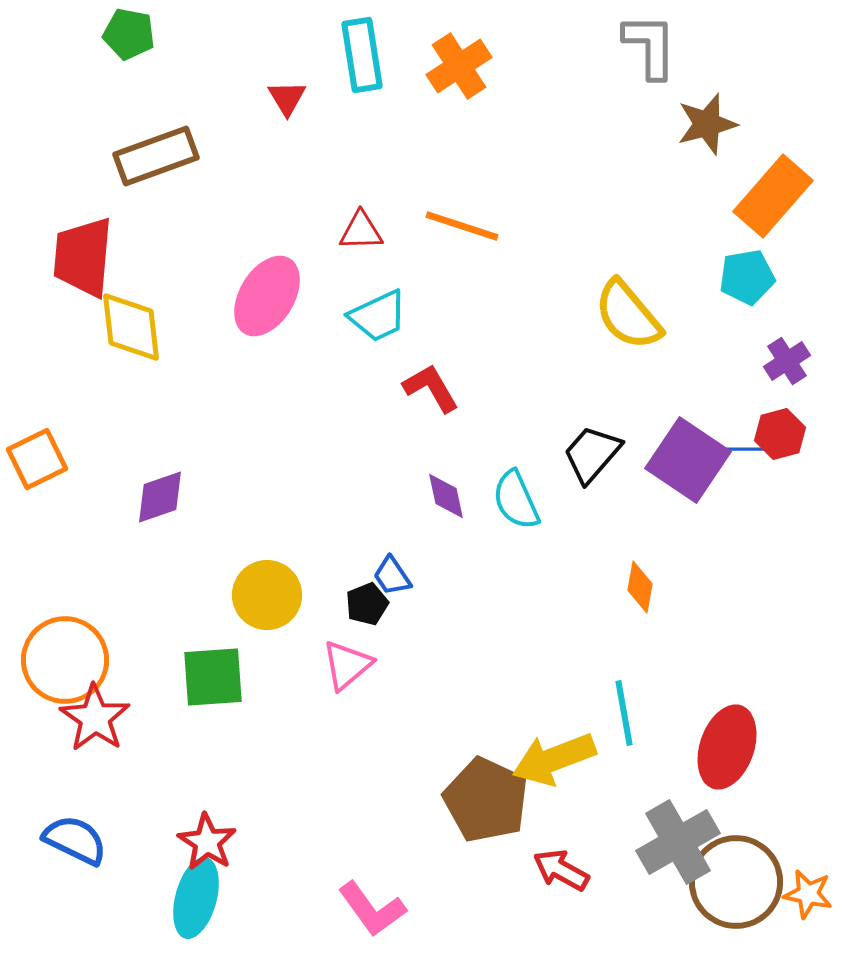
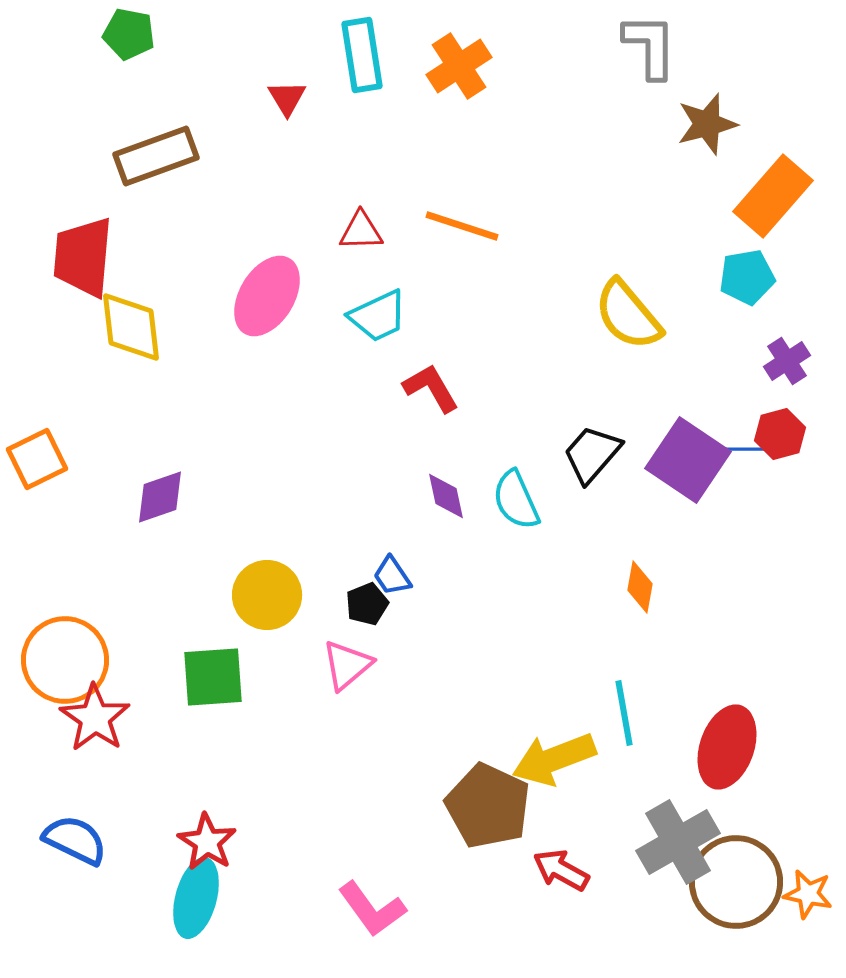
brown pentagon at (486, 800): moved 2 px right, 6 px down
